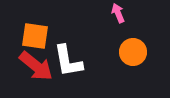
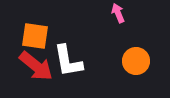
orange circle: moved 3 px right, 9 px down
